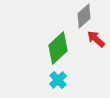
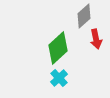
red arrow: rotated 144 degrees counterclockwise
cyan cross: moved 1 px right, 2 px up
